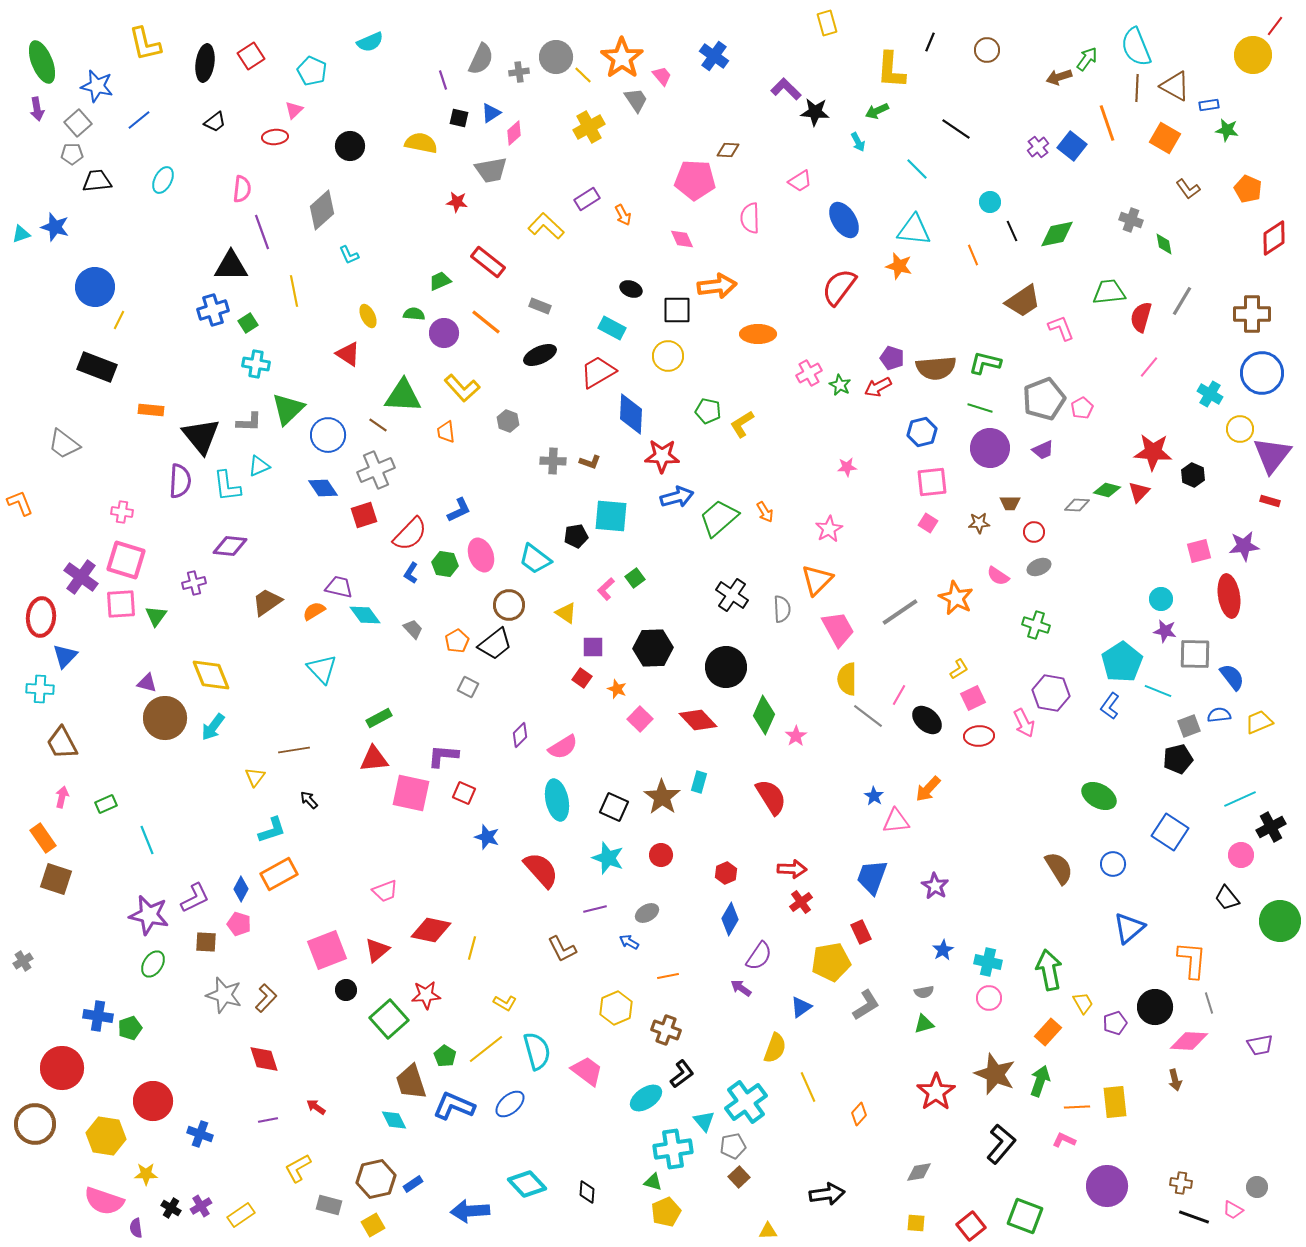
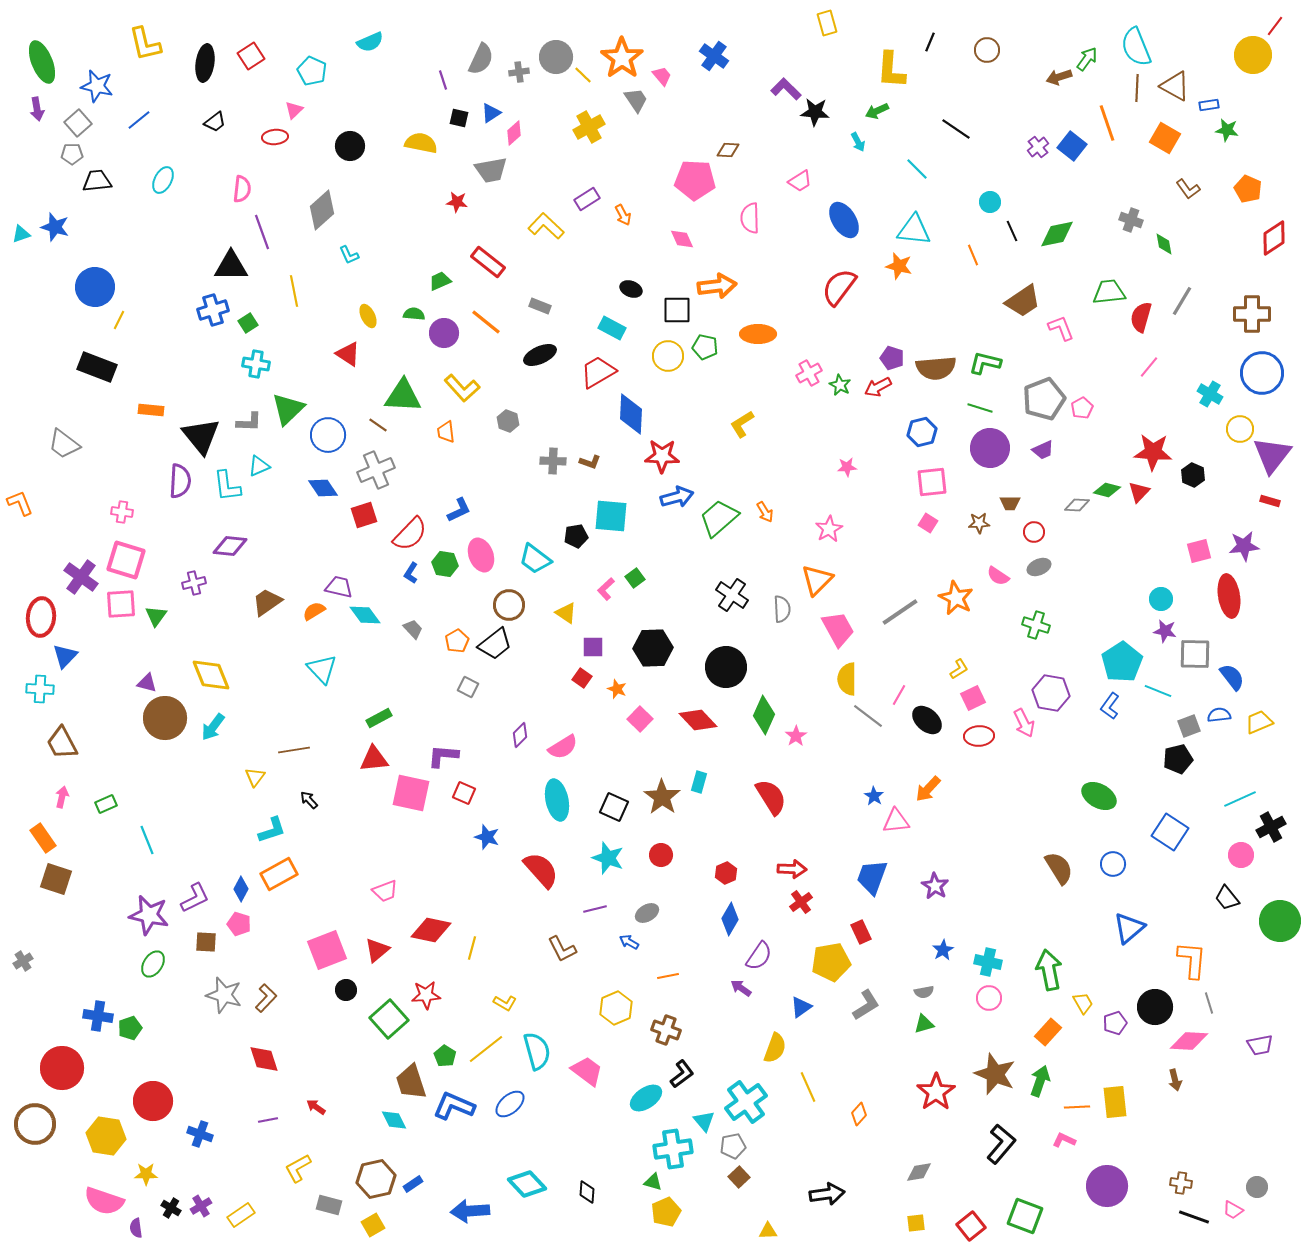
green pentagon at (708, 411): moved 3 px left, 64 px up
yellow square at (916, 1223): rotated 12 degrees counterclockwise
